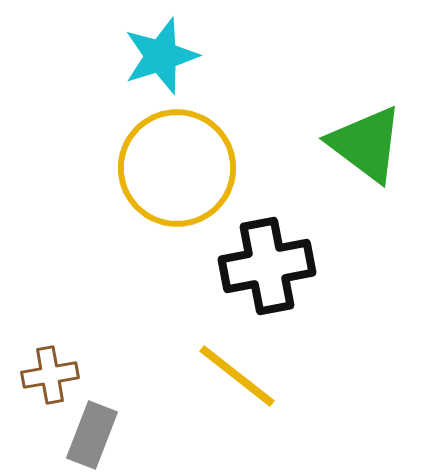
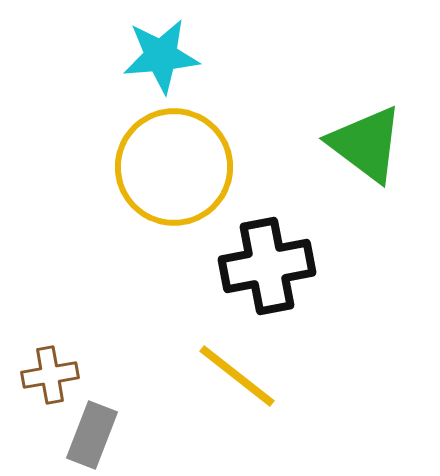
cyan star: rotated 12 degrees clockwise
yellow circle: moved 3 px left, 1 px up
